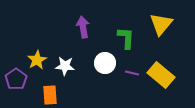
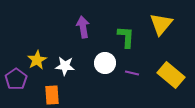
green L-shape: moved 1 px up
yellow rectangle: moved 10 px right
orange rectangle: moved 2 px right
